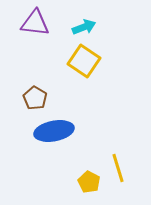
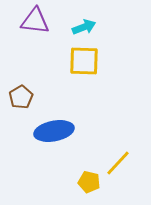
purple triangle: moved 2 px up
yellow square: rotated 32 degrees counterclockwise
brown pentagon: moved 14 px left, 1 px up; rotated 10 degrees clockwise
yellow line: moved 5 px up; rotated 60 degrees clockwise
yellow pentagon: rotated 15 degrees counterclockwise
